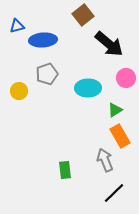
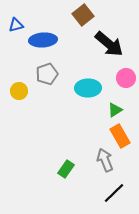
blue triangle: moved 1 px left, 1 px up
green rectangle: moved 1 px right, 1 px up; rotated 42 degrees clockwise
